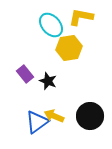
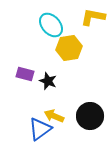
yellow L-shape: moved 12 px right
purple rectangle: rotated 36 degrees counterclockwise
blue triangle: moved 3 px right, 7 px down
